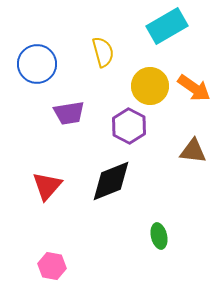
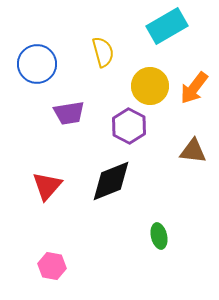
orange arrow: rotated 92 degrees clockwise
